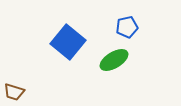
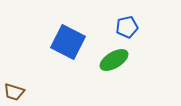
blue square: rotated 12 degrees counterclockwise
